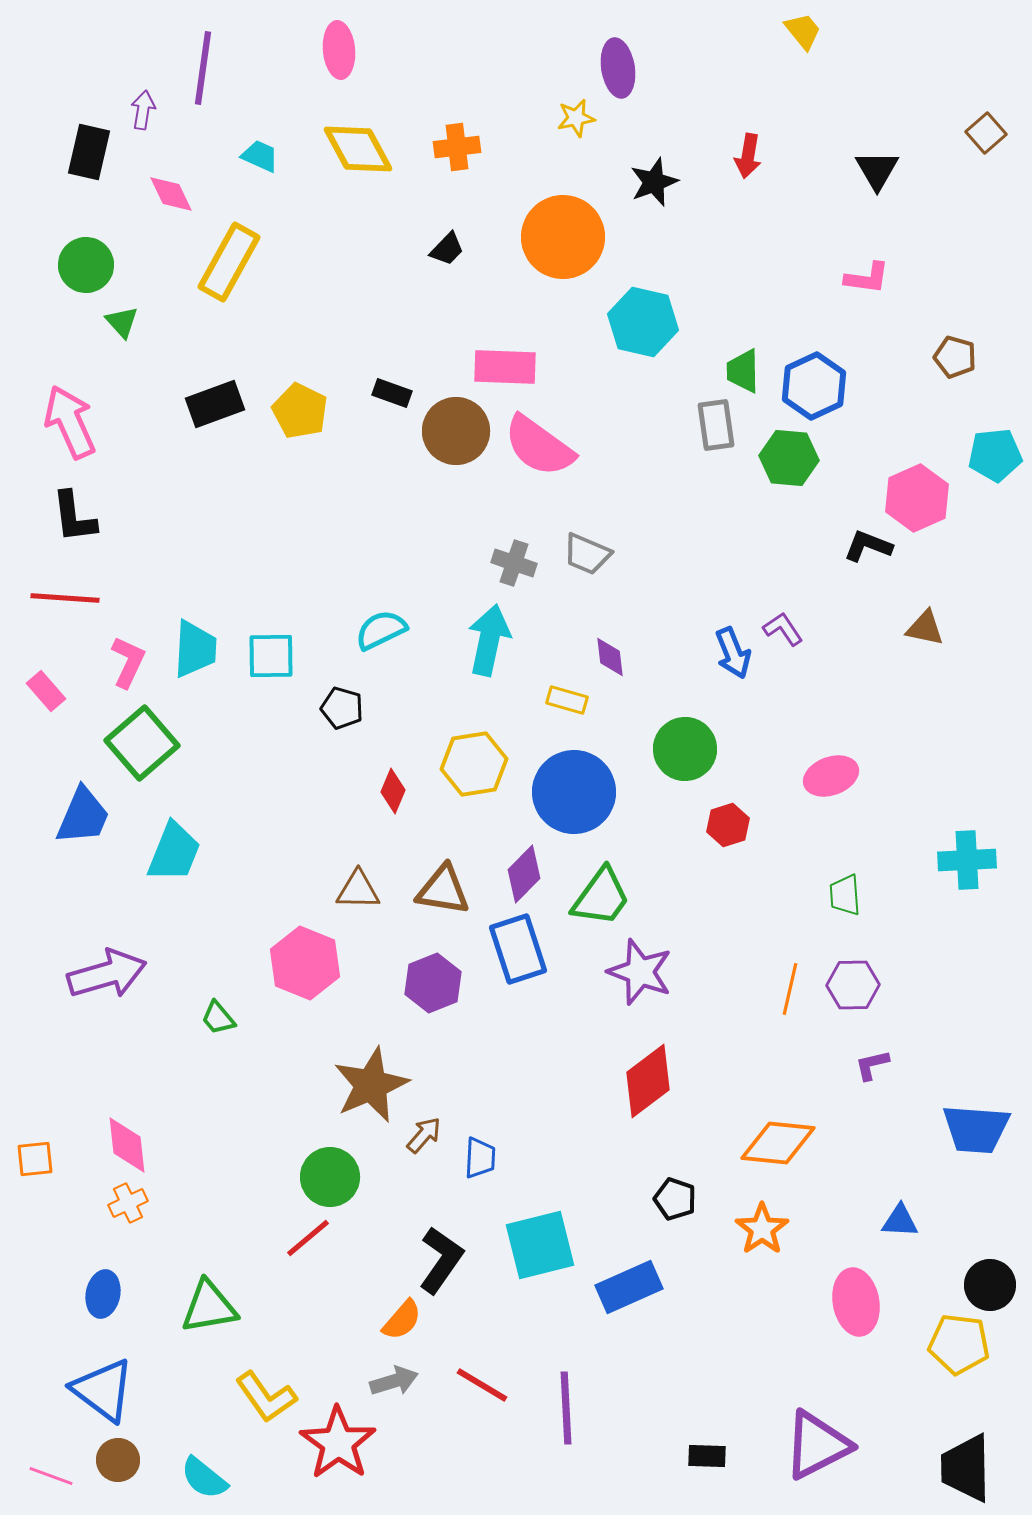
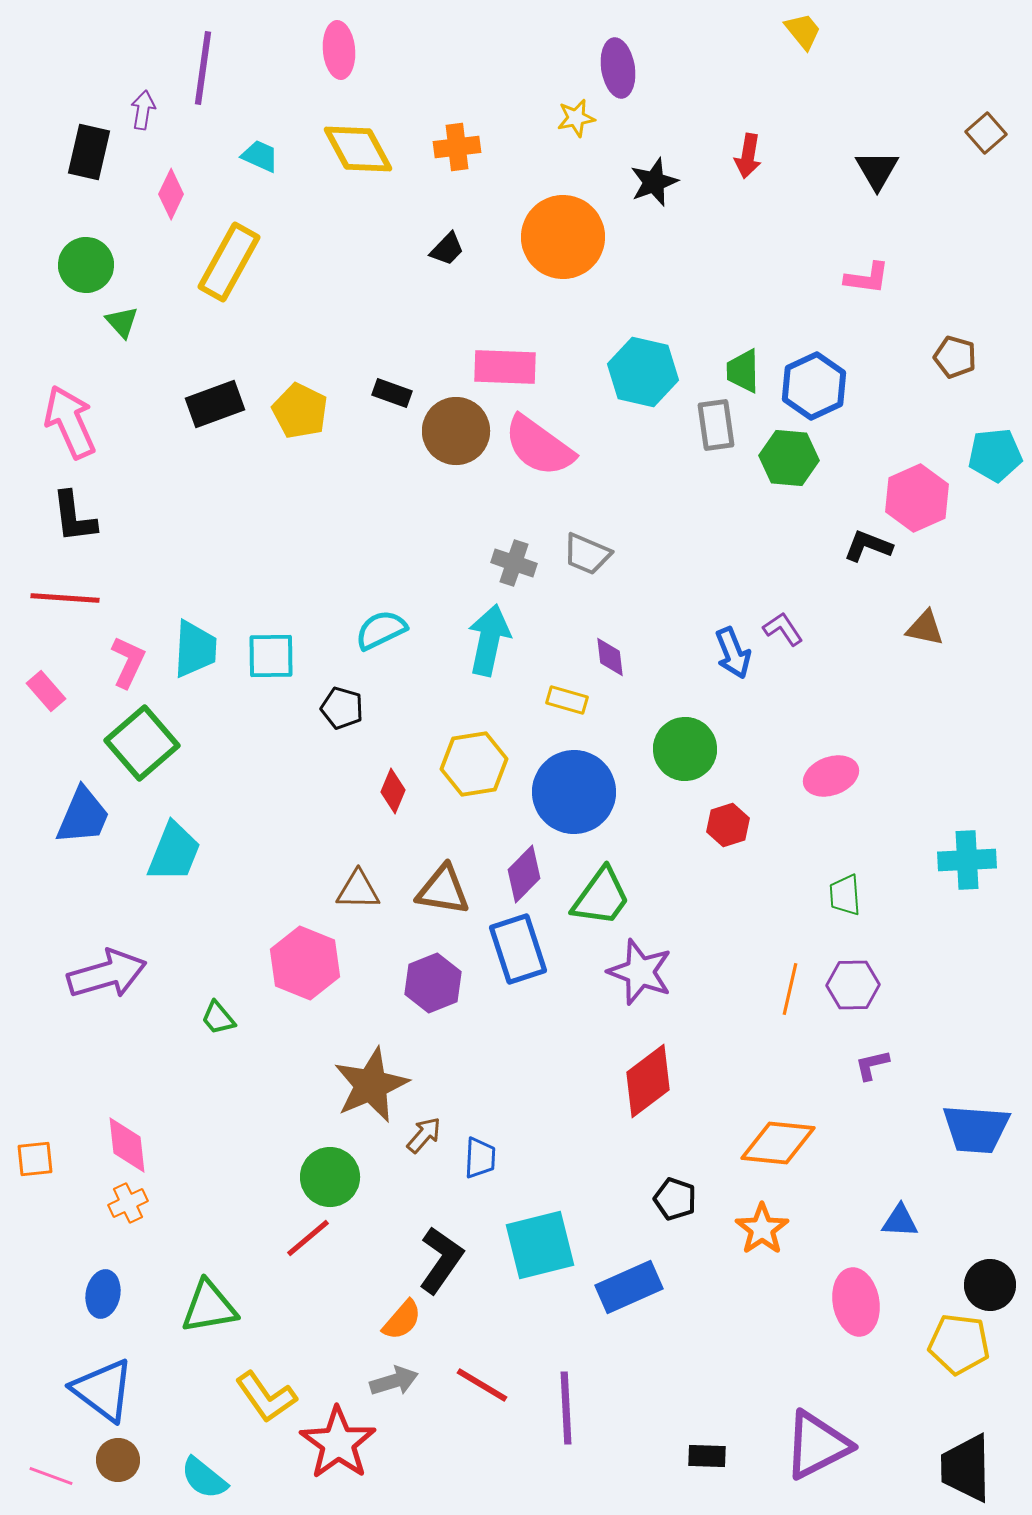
pink diamond at (171, 194): rotated 51 degrees clockwise
cyan hexagon at (643, 322): moved 50 px down
